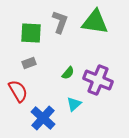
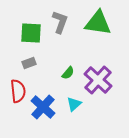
green triangle: moved 3 px right, 1 px down
purple cross: rotated 20 degrees clockwise
red semicircle: rotated 25 degrees clockwise
blue cross: moved 11 px up
